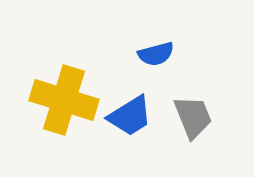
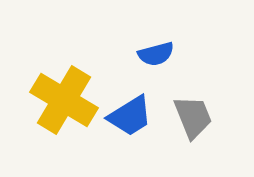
yellow cross: rotated 14 degrees clockwise
